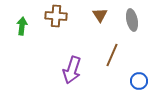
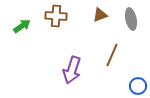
brown triangle: rotated 42 degrees clockwise
gray ellipse: moved 1 px left, 1 px up
green arrow: rotated 48 degrees clockwise
blue circle: moved 1 px left, 5 px down
